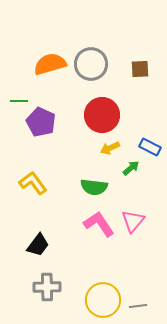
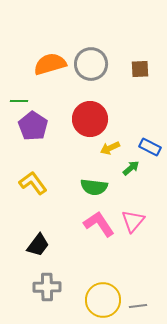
red circle: moved 12 px left, 4 px down
purple pentagon: moved 8 px left, 4 px down; rotated 8 degrees clockwise
